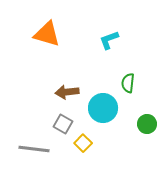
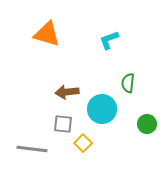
cyan circle: moved 1 px left, 1 px down
gray square: rotated 24 degrees counterclockwise
gray line: moved 2 px left
